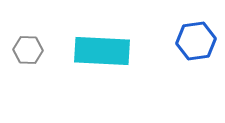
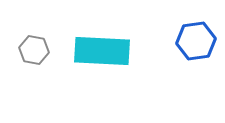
gray hexagon: moved 6 px right; rotated 8 degrees clockwise
